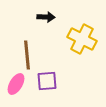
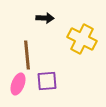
black arrow: moved 1 px left, 1 px down
pink ellipse: moved 2 px right; rotated 10 degrees counterclockwise
